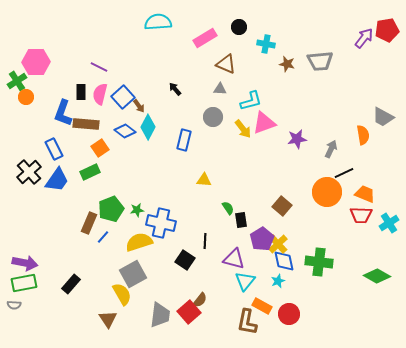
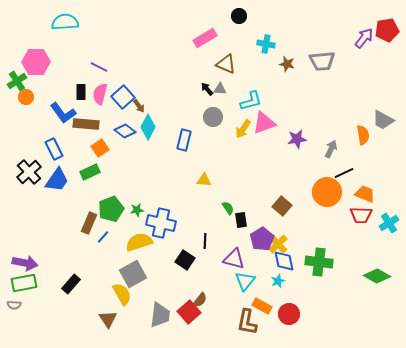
cyan semicircle at (158, 22): moved 93 px left
black circle at (239, 27): moved 11 px up
gray trapezoid at (320, 61): moved 2 px right
black arrow at (175, 89): moved 32 px right
blue L-shape at (63, 113): rotated 56 degrees counterclockwise
gray trapezoid at (383, 117): moved 3 px down
yellow arrow at (243, 129): rotated 72 degrees clockwise
